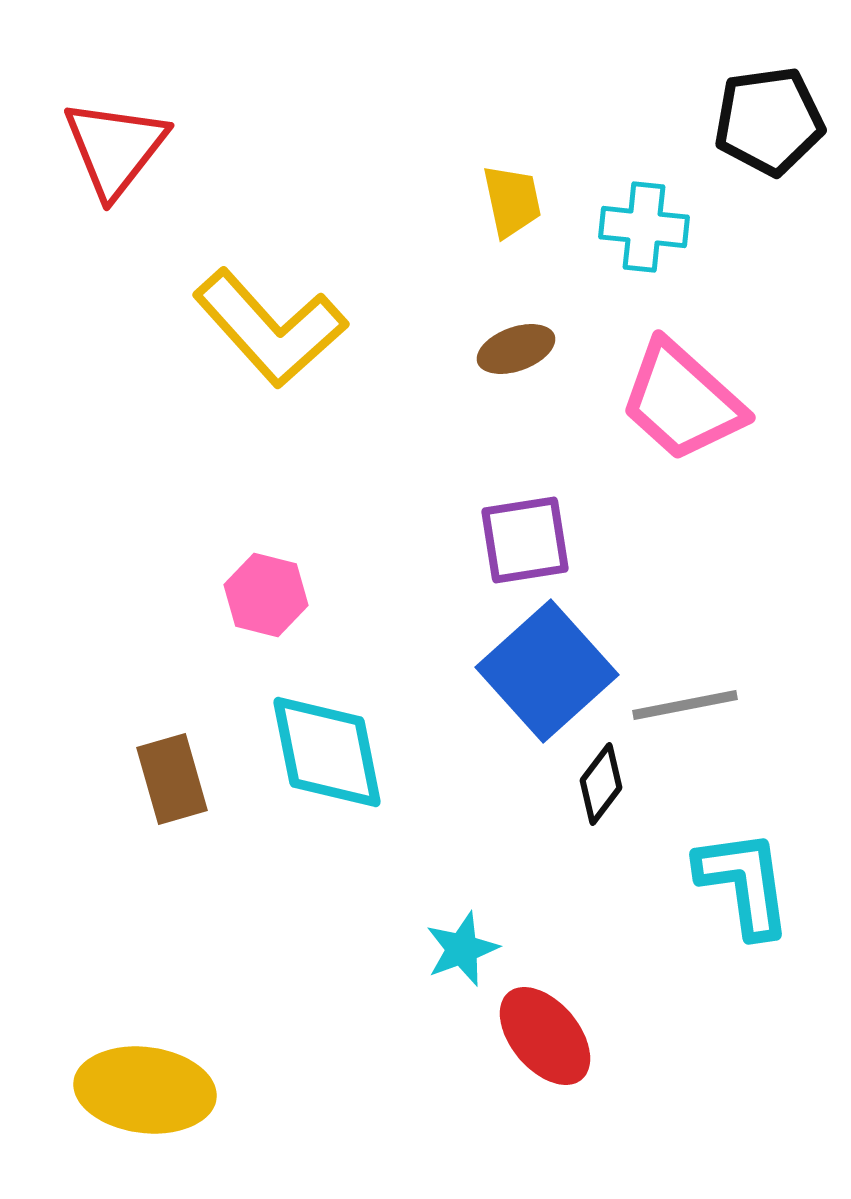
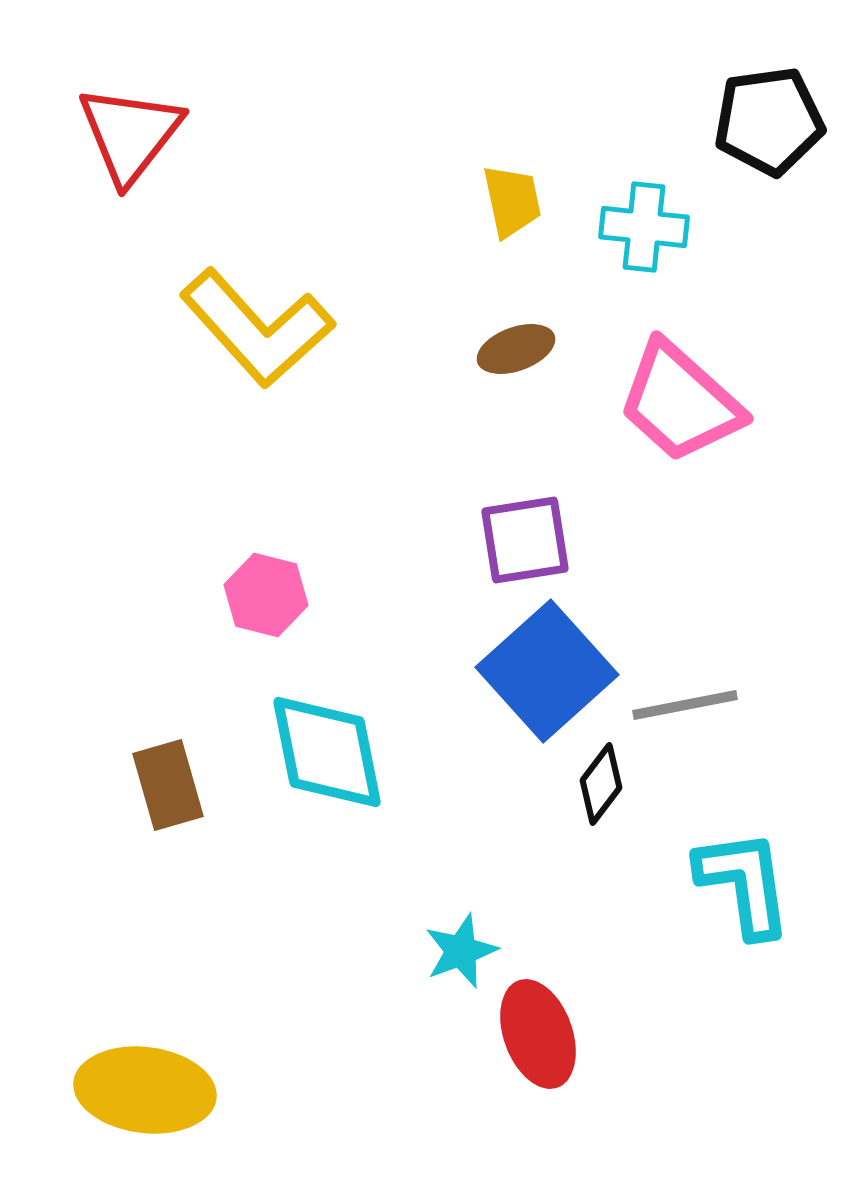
red triangle: moved 15 px right, 14 px up
yellow L-shape: moved 13 px left
pink trapezoid: moved 2 px left, 1 px down
brown rectangle: moved 4 px left, 6 px down
cyan star: moved 1 px left, 2 px down
red ellipse: moved 7 px left, 2 px up; rotated 20 degrees clockwise
